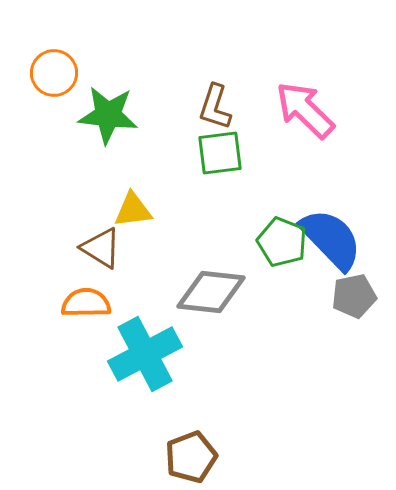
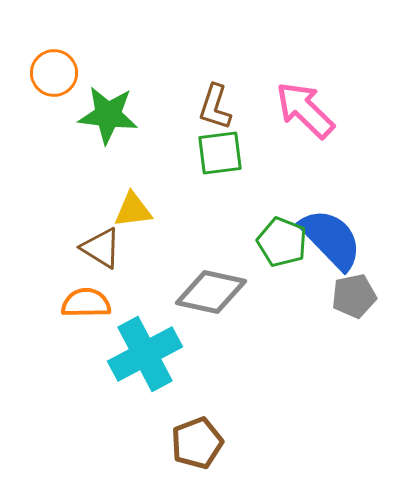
gray diamond: rotated 6 degrees clockwise
brown pentagon: moved 6 px right, 14 px up
